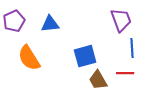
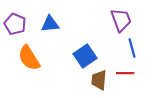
purple pentagon: moved 1 px right, 3 px down; rotated 25 degrees counterclockwise
blue line: rotated 12 degrees counterclockwise
blue square: rotated 20 degrees counterclockwise
brown trapezoid: moved 1 px right; rotated 35 degrees clockwise
